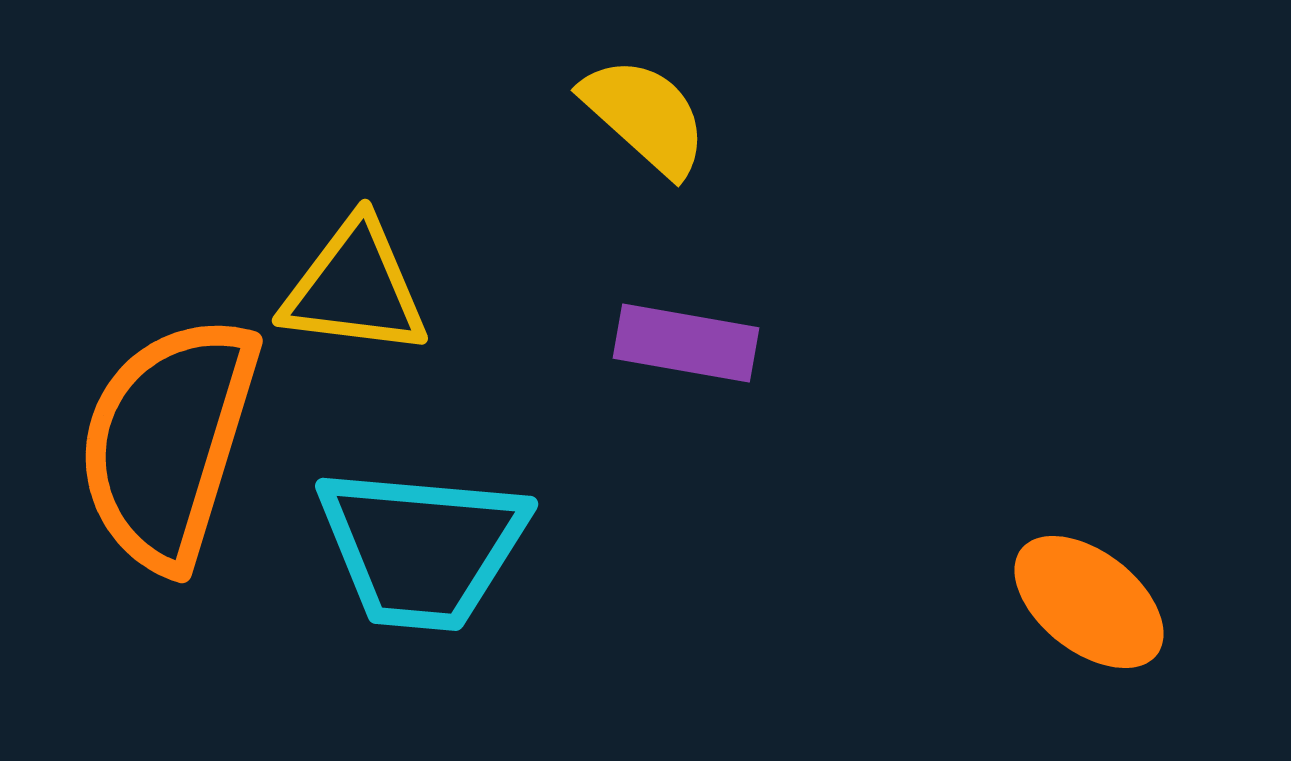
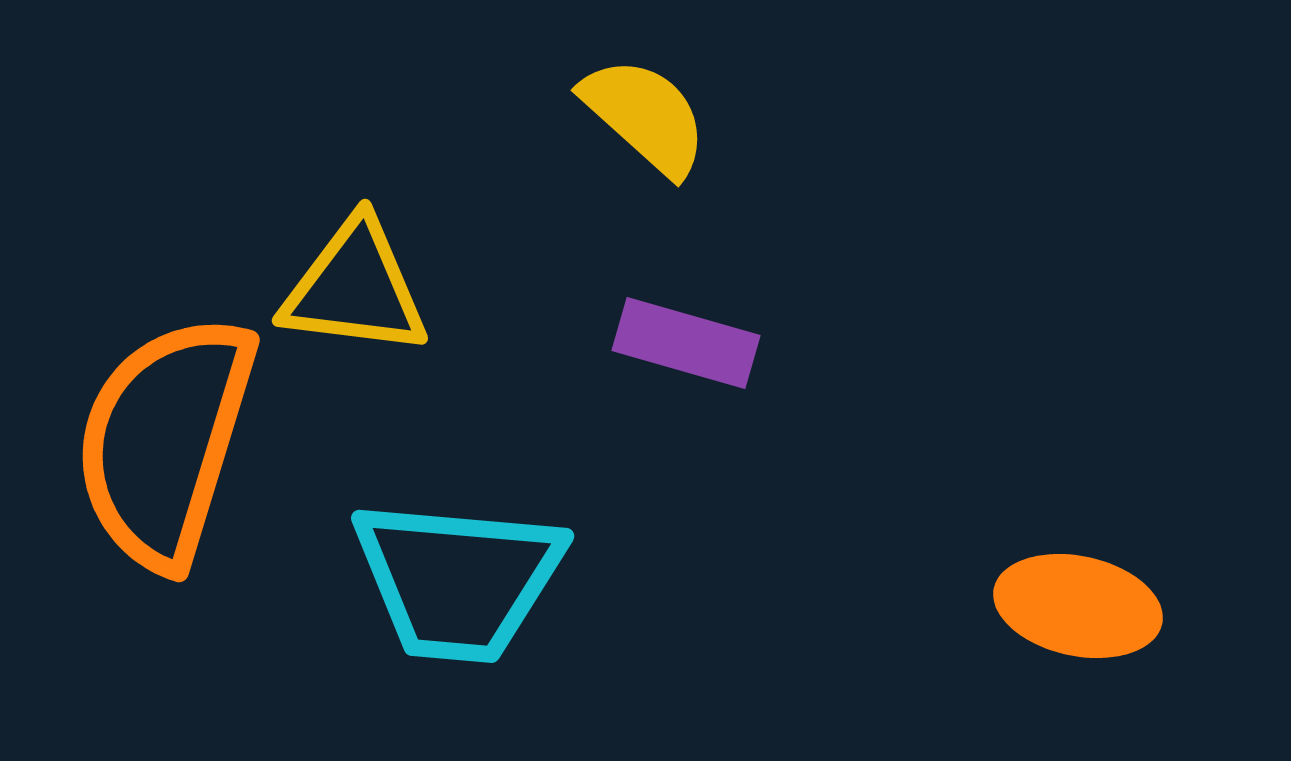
purple rectangle: rotated 6 degrees clockwise
orange semicircle: moved 3 px left, 1 px up
cyan trapezoid: moved 36 px right, 32 px down
orange ellipse: moved 11 px left, 4 px down; rotated 26 degrees counterclockwise
